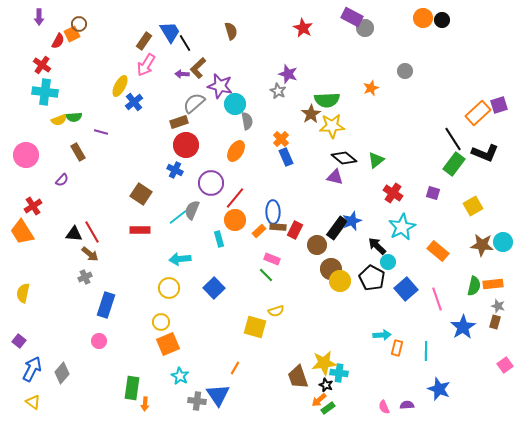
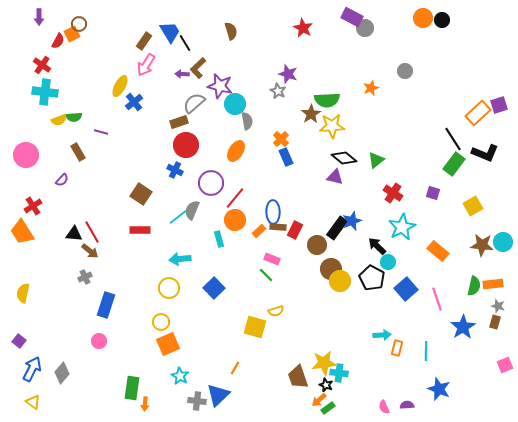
brown arrow at (90, 254): moved 3 px up
pink square at (505, 365): rotated 14 degrees clockwise
blue triangle at (218, 395): rotated 20 degrees clockwise
